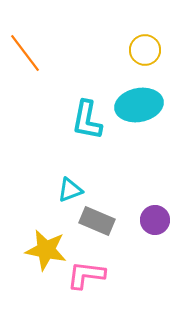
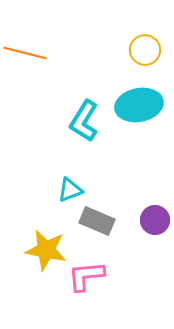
orange line: rotated 39 degrees counterclockwise
cyan L-shape: moved 3 px left, 1 px down; rotated 21 degrees clockwise
pink L-shape: moved 1 px down; rotated 12 degrees counterclockwise
